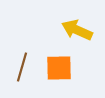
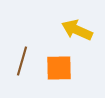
brown line: moved 6 px up
